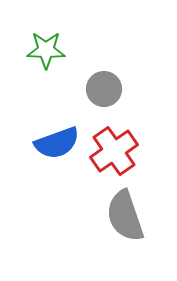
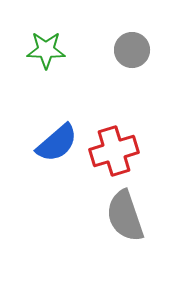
gray circle: moved 28 px right, 39 px up
blue semicircle: rotated 21 degrees counterclockwise
red cross: rotated 18 degrees clockwise
